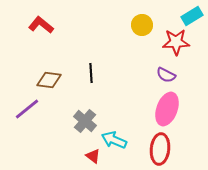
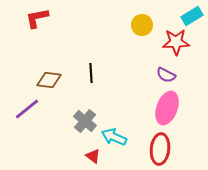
red L-shape: moved 4 px left, 7 px up; rotated 50 degrees counterclockwise
pink ellipse: moved 1 px up
cyan arrow: moved 3 px up
